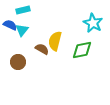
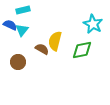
cyan star: moved 1 px down
